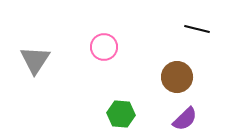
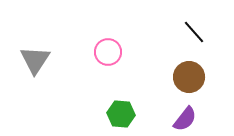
black line: moved 3 px left, 3 px down; rotated 35 degrees clockwise
pink circle: moved 4 px right, 5 px down
brown circle: moved 12 px right
purple semicircle: rotated 8 degrees counterclockwise
